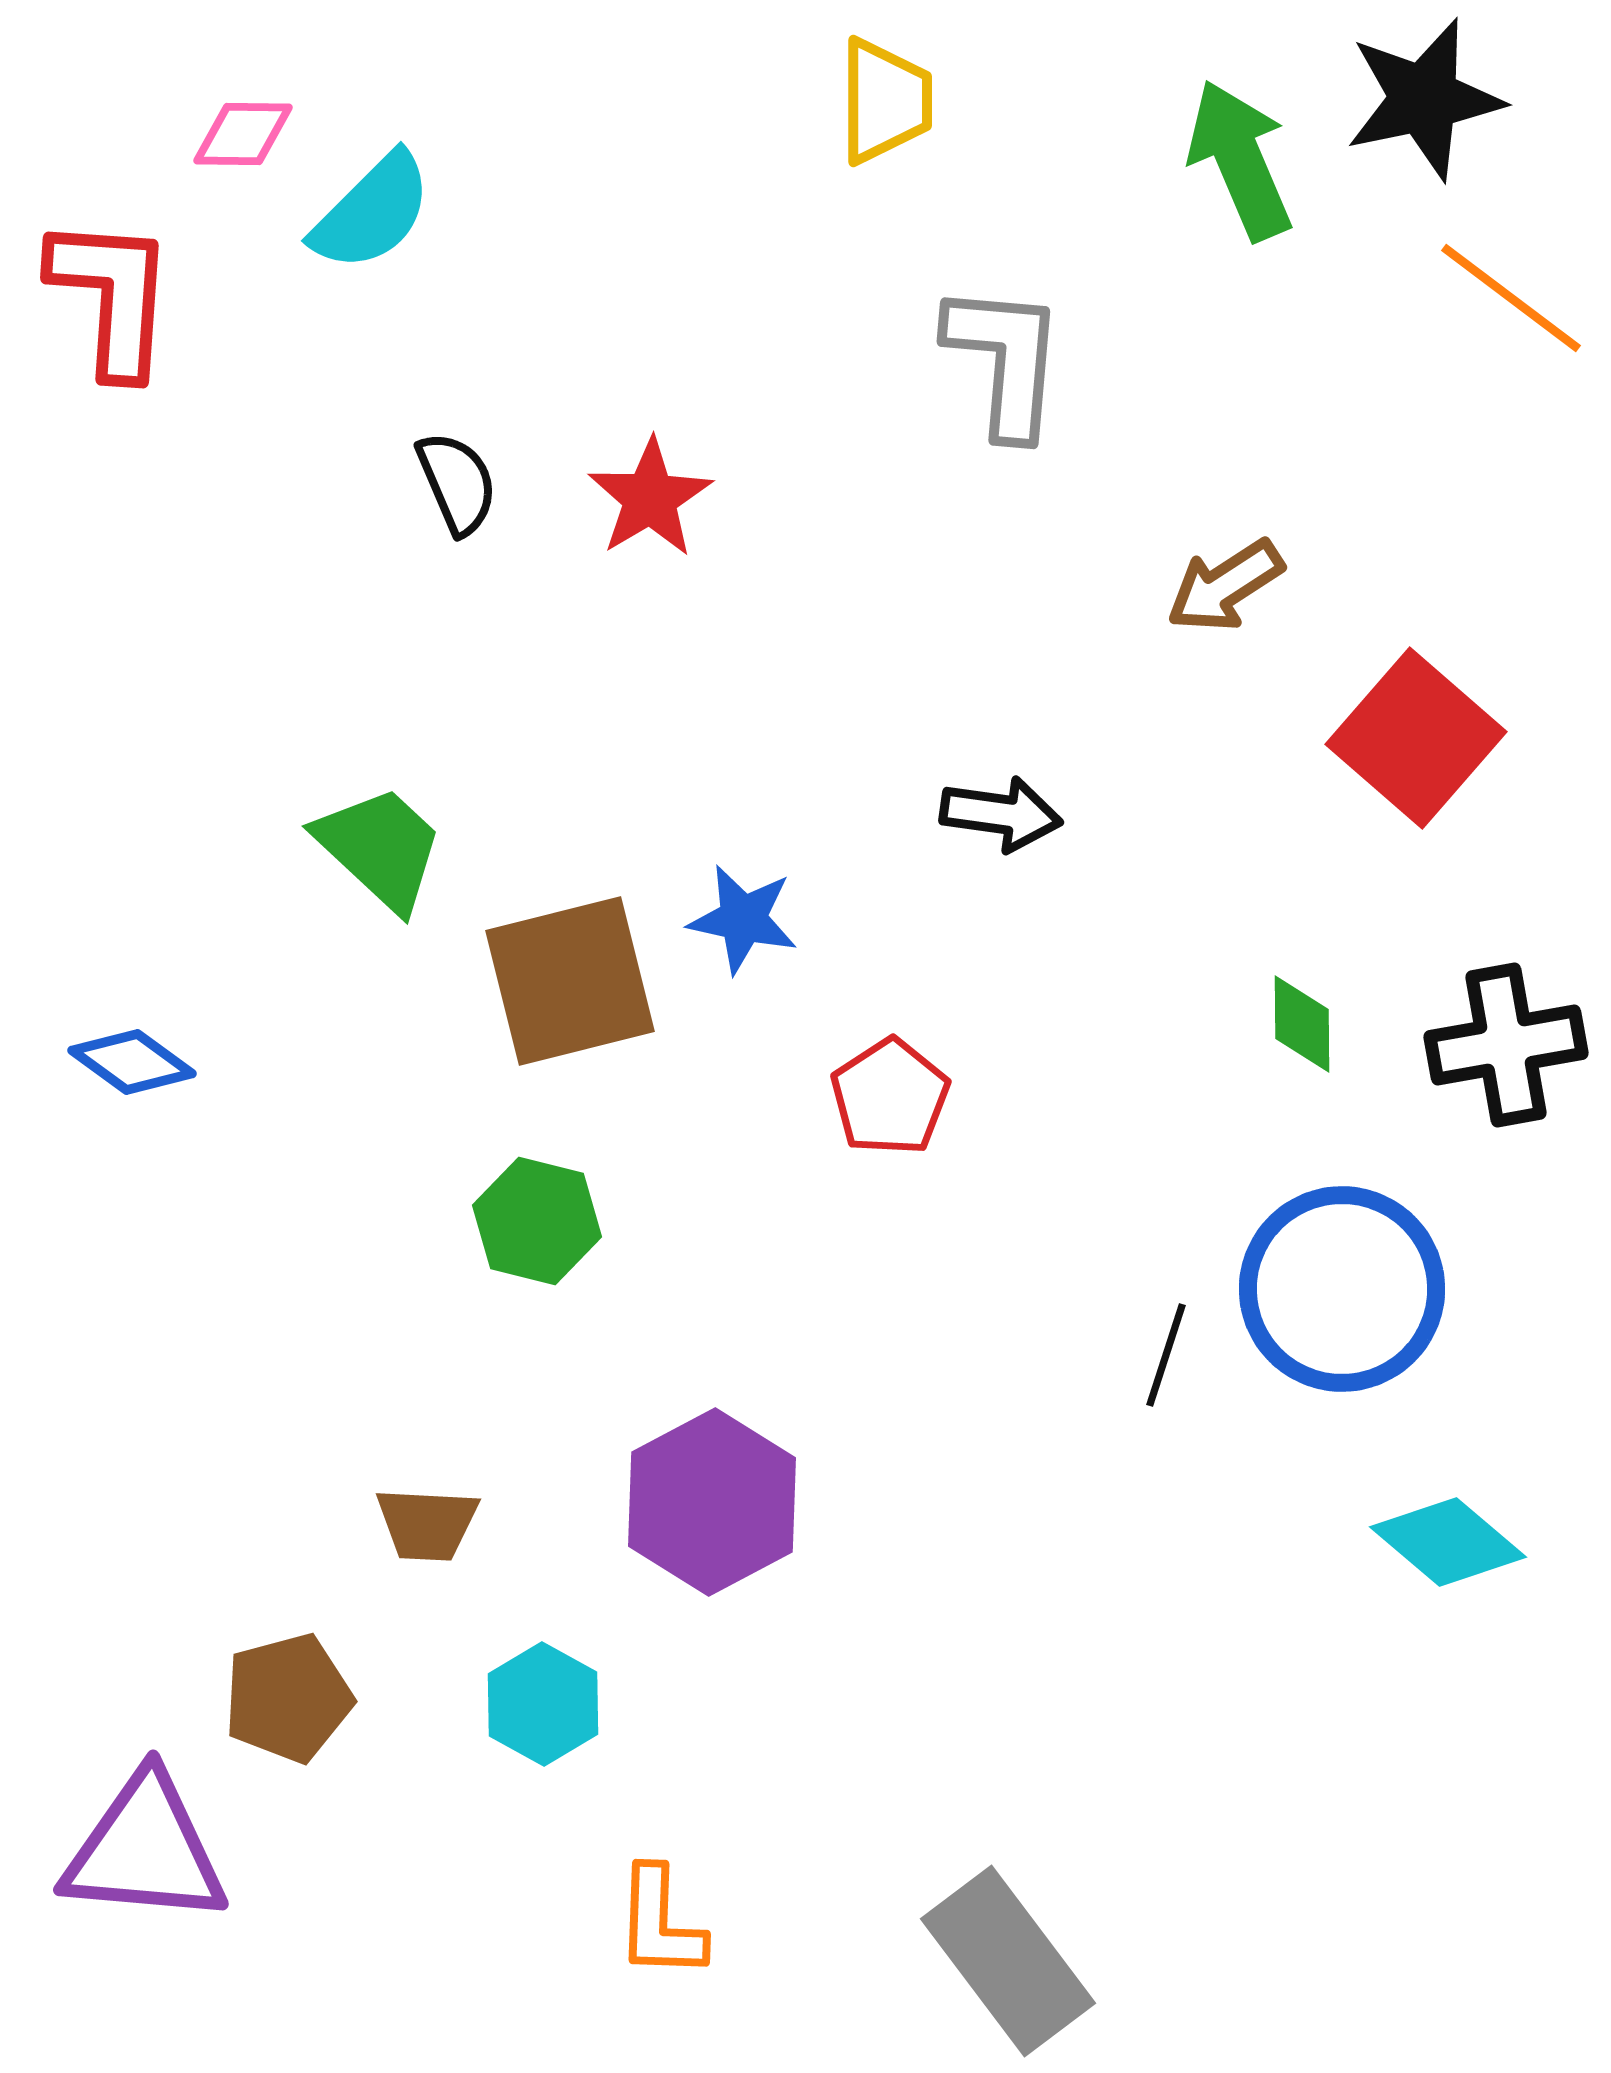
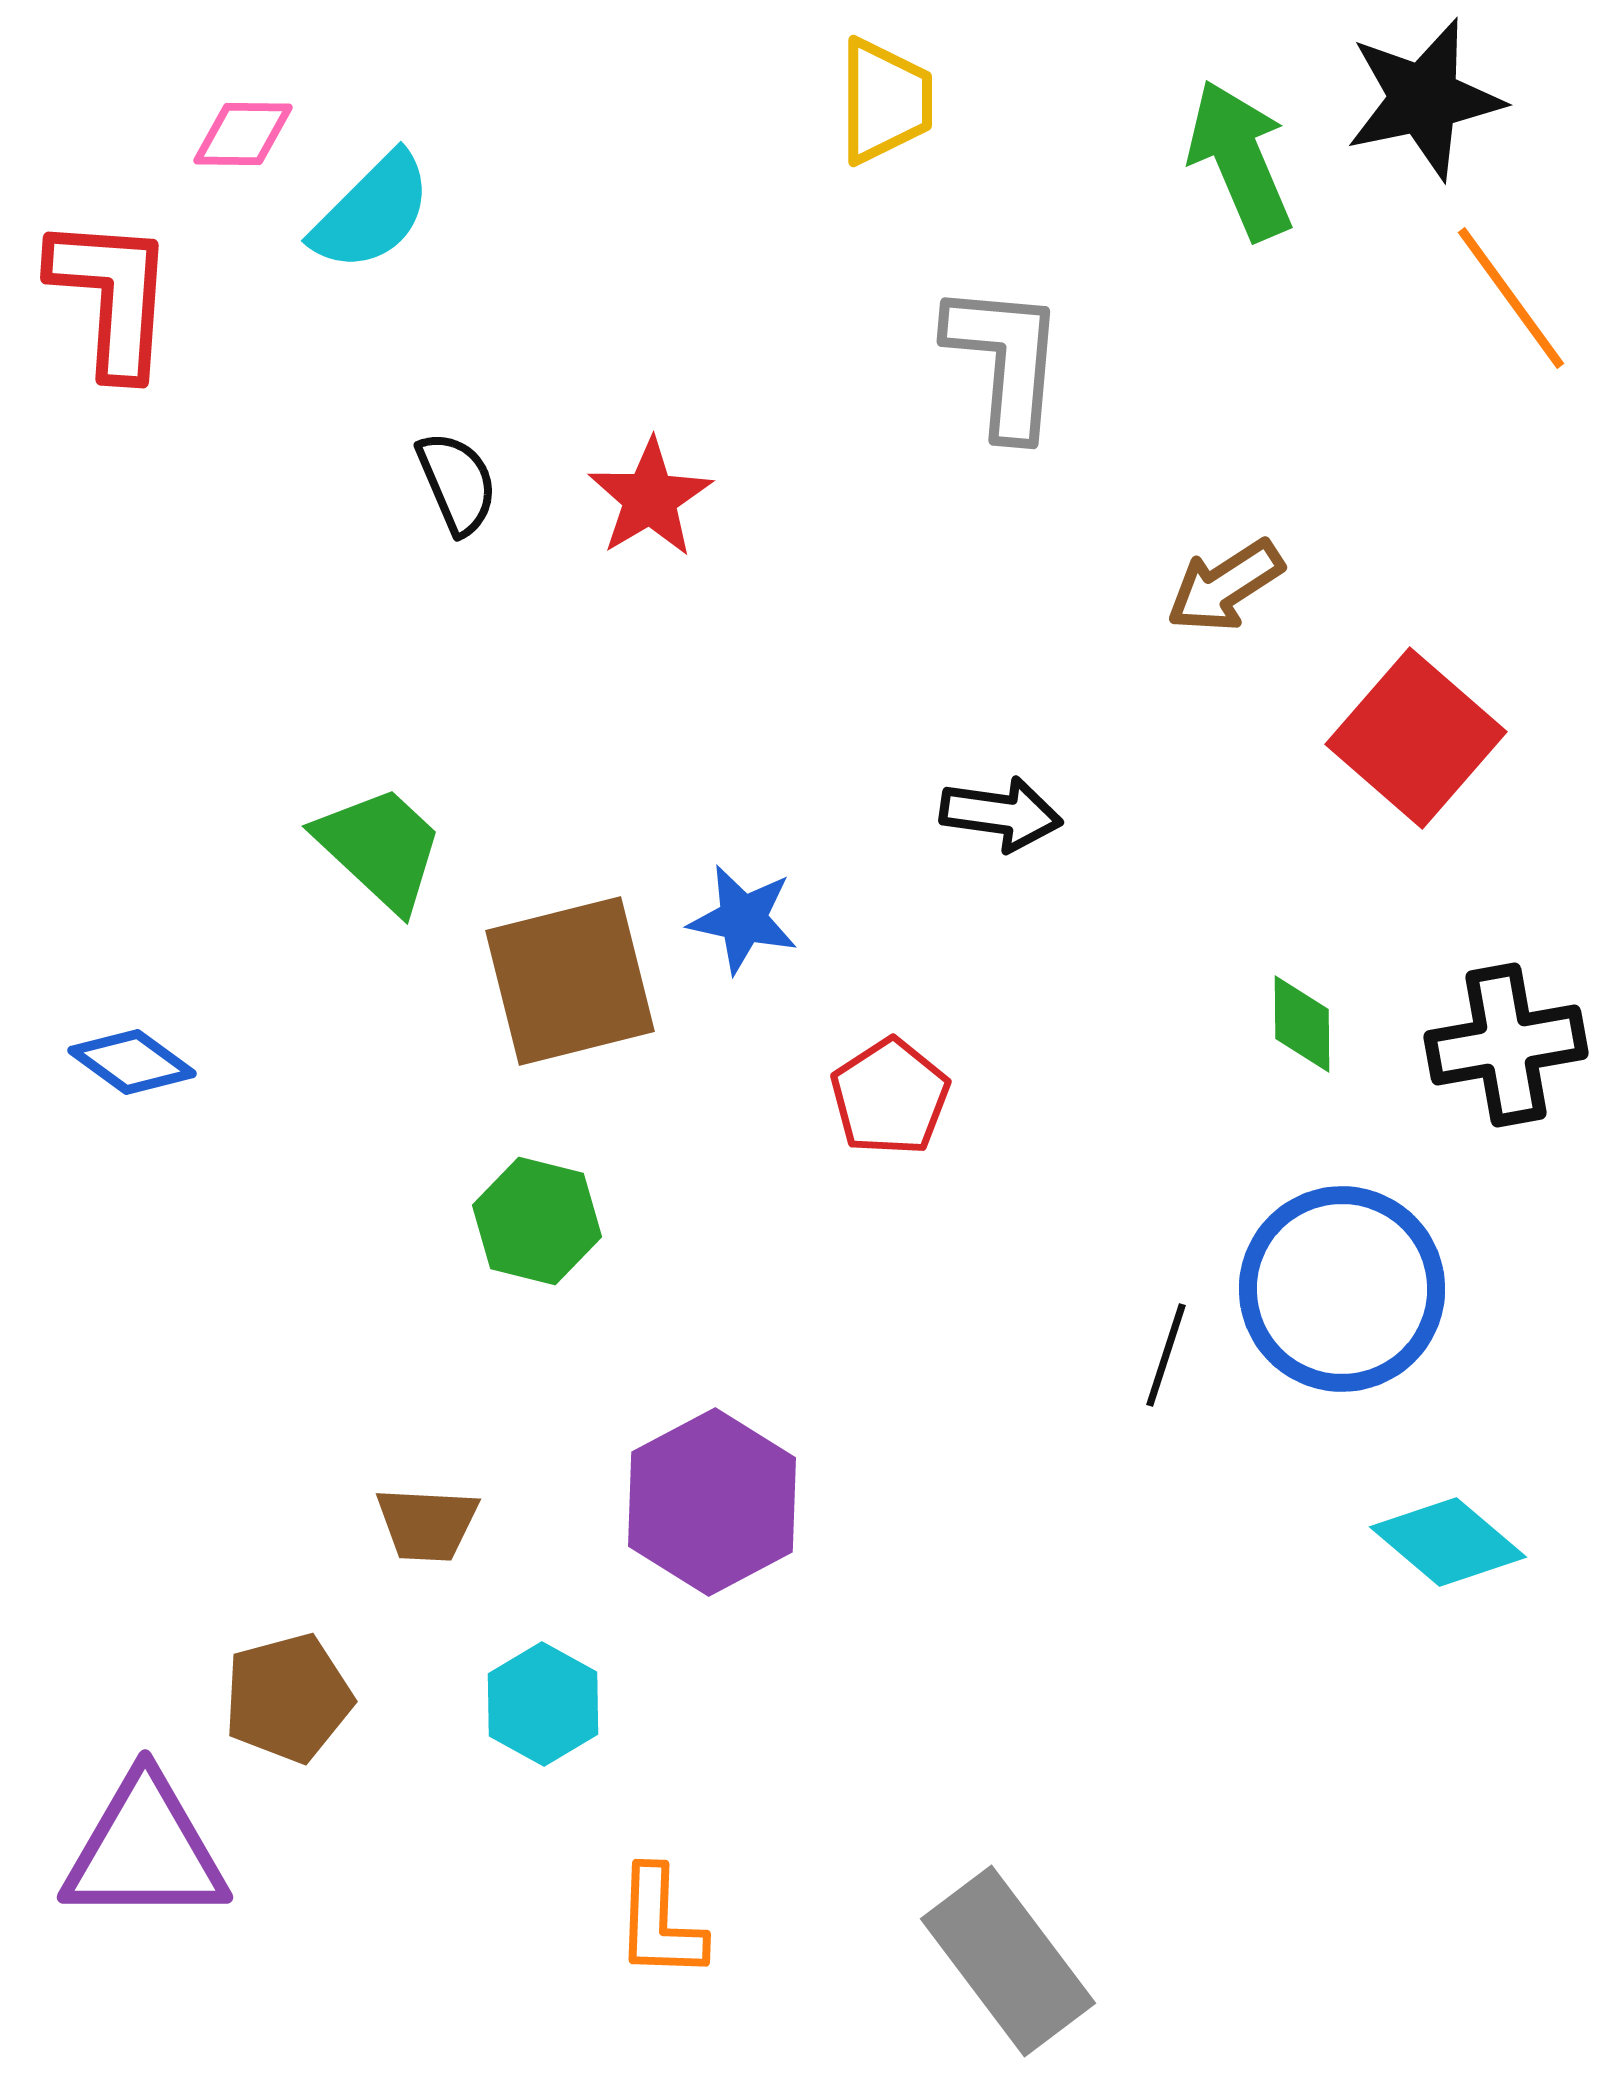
orange line: rotated 17 degrees clockwise
purple triangle: rotated 5 degrees counterclockwise
